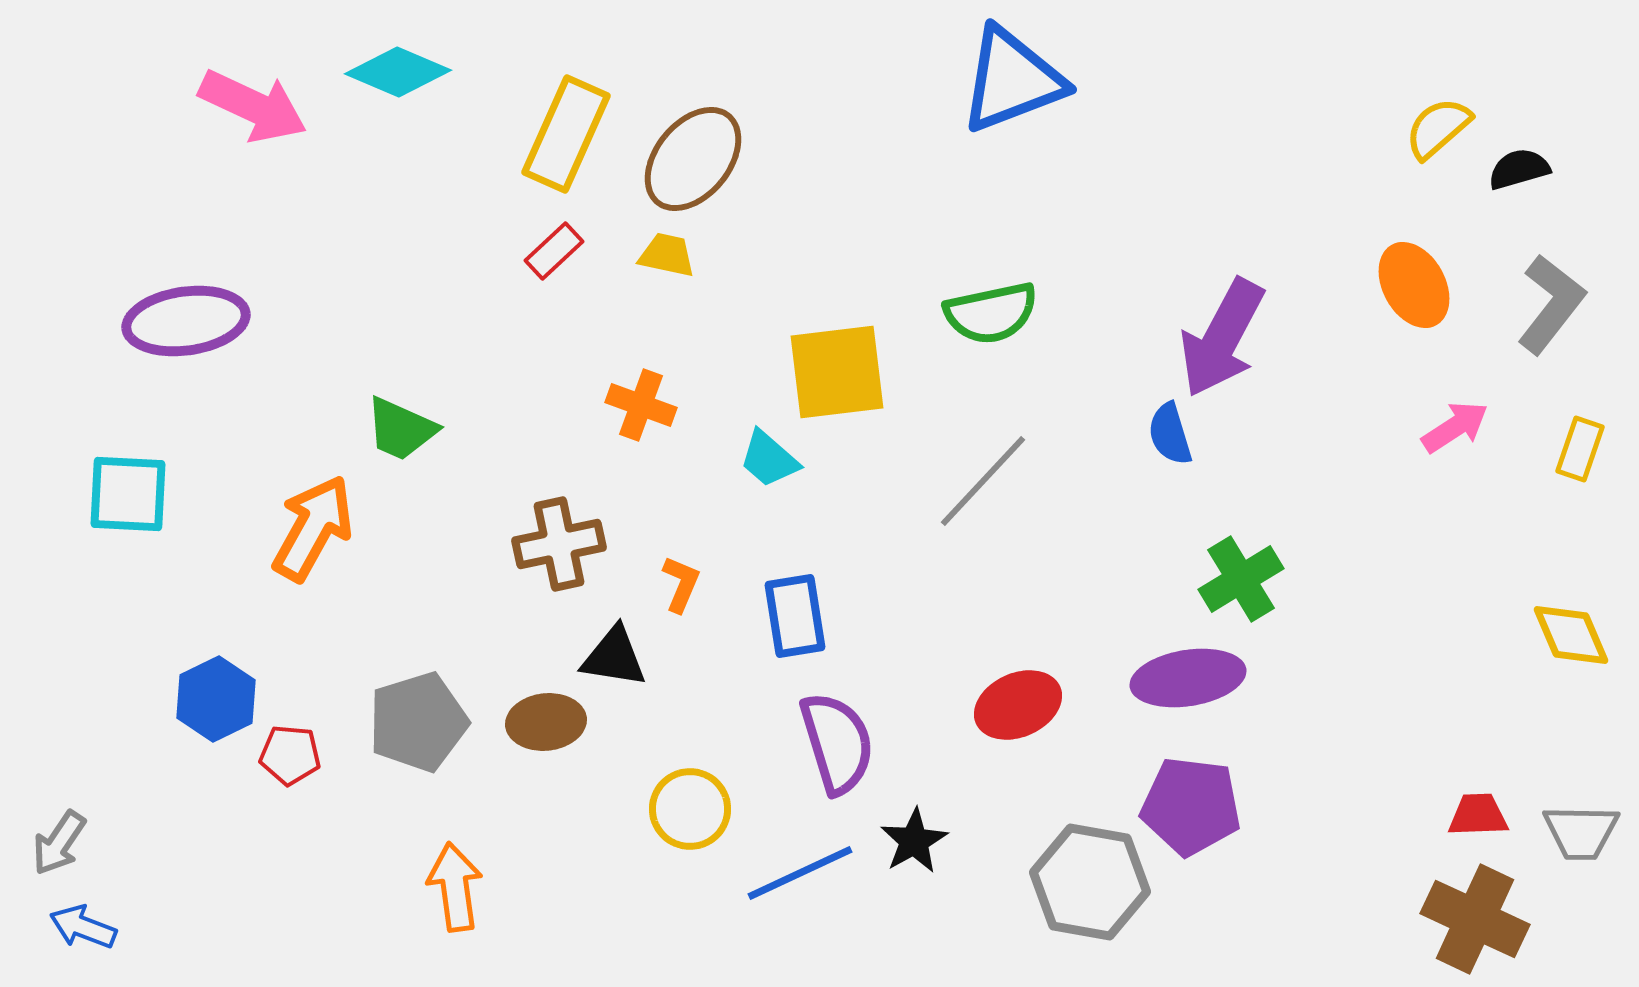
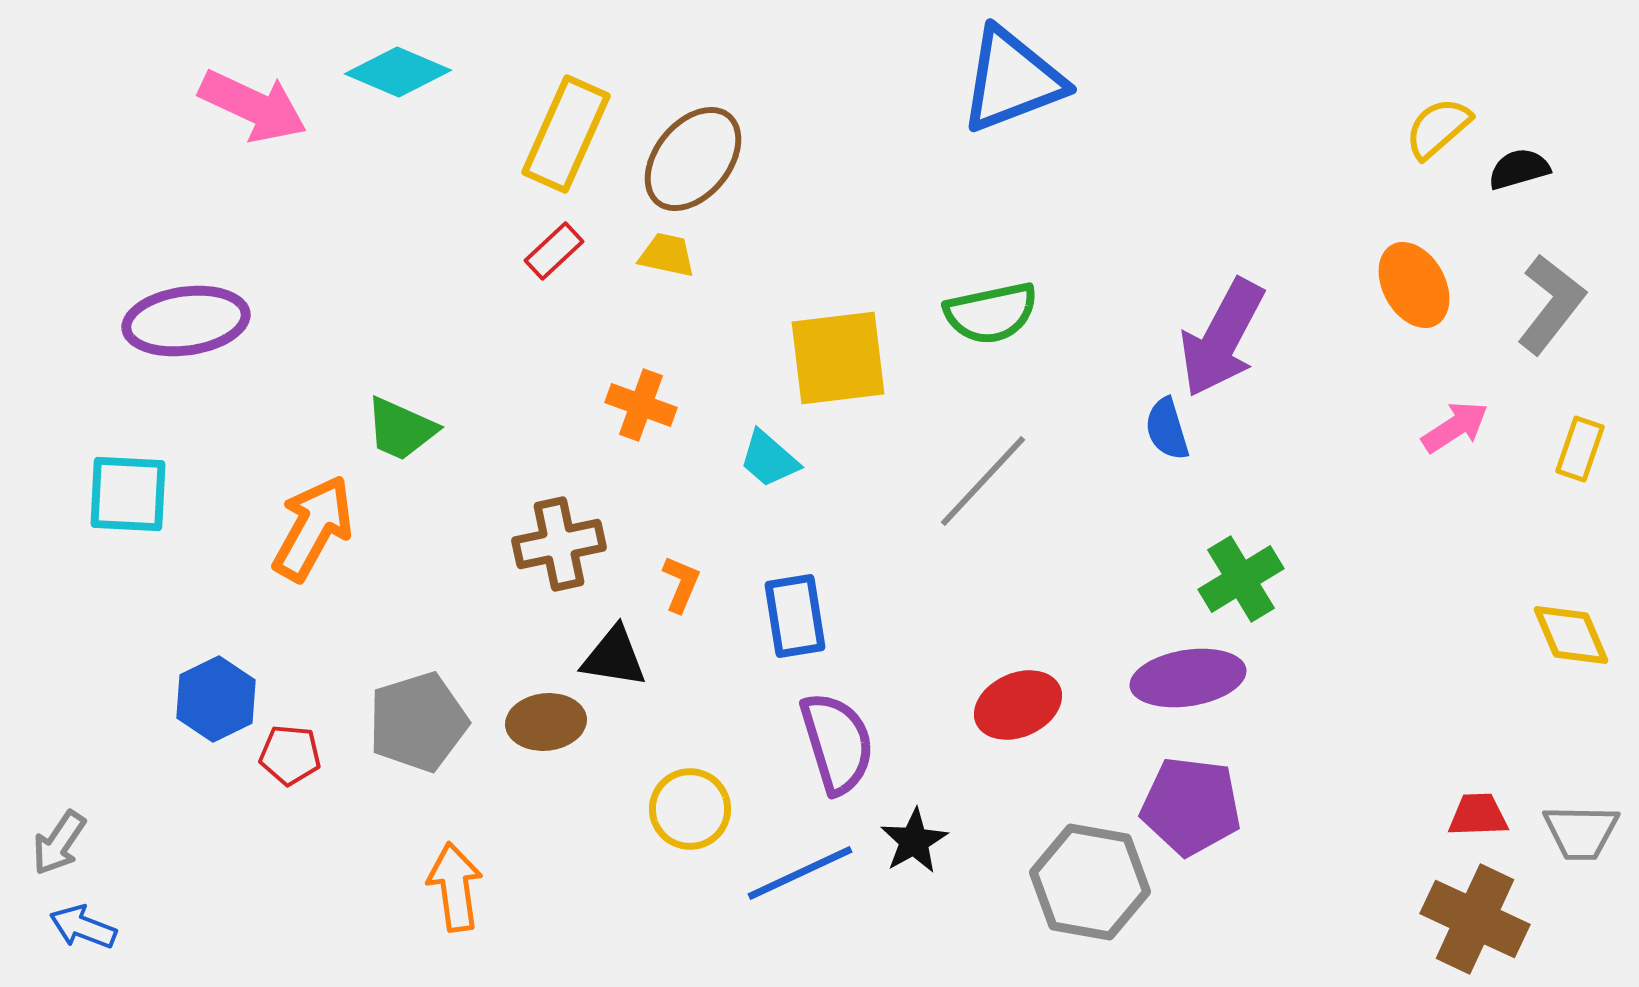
yellow square at (837, 372): moved 1 px right, 14 px up
blue semicircle at (1170, 434): moved 3 px left, 5 px up
